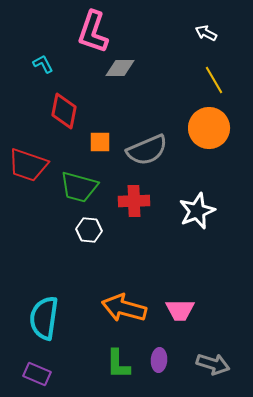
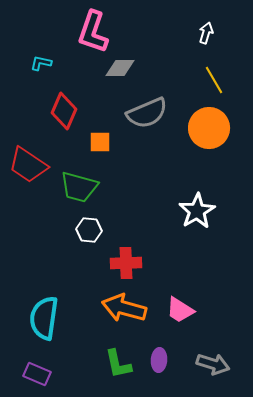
white arrow: rotated 80 degrees clockwise
cyan L-shape: moved 2 px left, 1 px up; rotated 50 degrees counterclockwise
red diamond: rotated 12 degrees clockwise
gray semicircle: moved 37 px up
red trapezoid: rotated 15 degrees clockwise
red cross: moved 8 px left, 62 px down
white star: rotated 9 degrees counterclockwise
pink trapezoid: rotated 32 degrees clockwise
green L-shape: rotated 12 degrees counterclockwise
